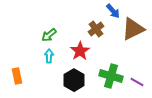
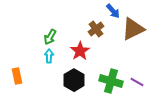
green arrow: moved 1 px right, 2 px down; rotated 21 degrees counterclockwise
green cross: moved 5 px down
